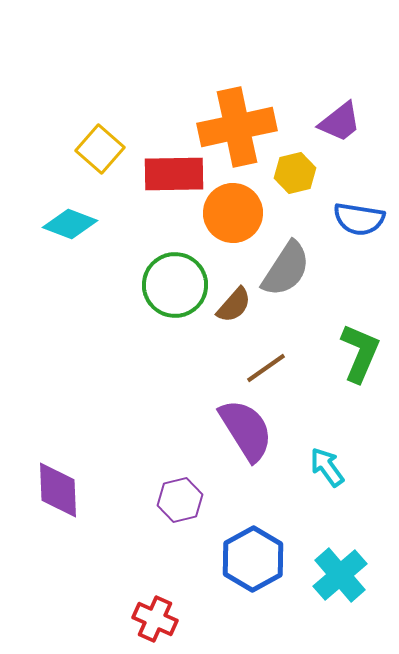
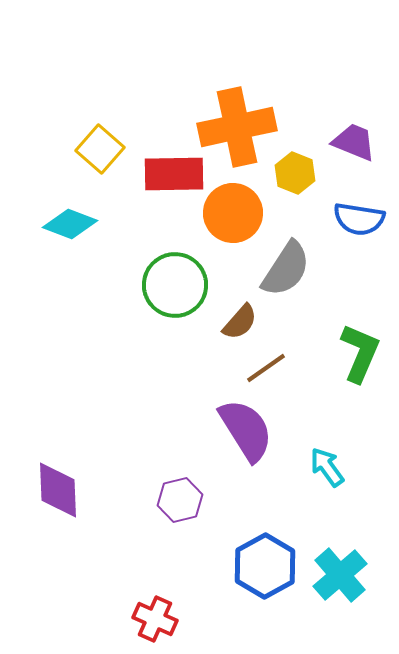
purple trapezoid: moved 14 px right, 20 px down; rotated 120 degrees counterclockwise
yellow hexagon: rotated 24 degrees counterclockwise
brown semicircle: moved 6 px right, 17 px down
blue hexagon: moved 12 px right, 7 px down
